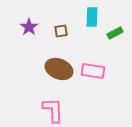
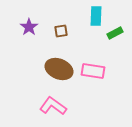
cyan rectangle: moved 4 px right, 1 px up
pink L-shape: moved 4 px up; rotated 52 degrees counterclockwise
